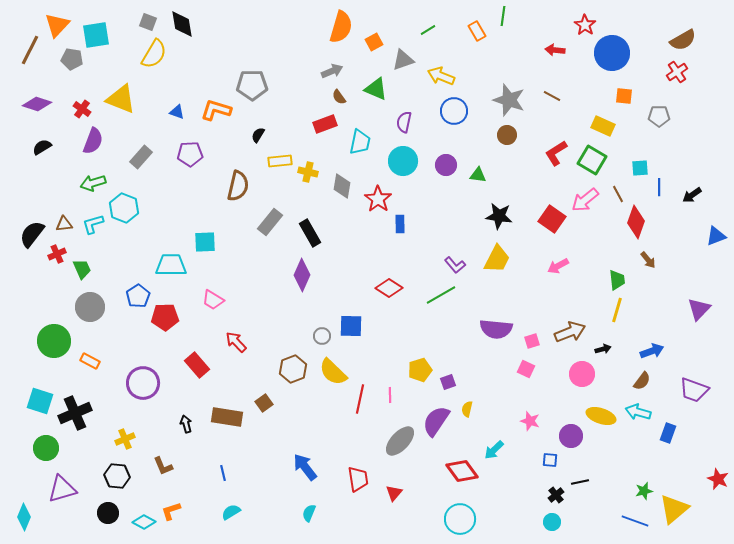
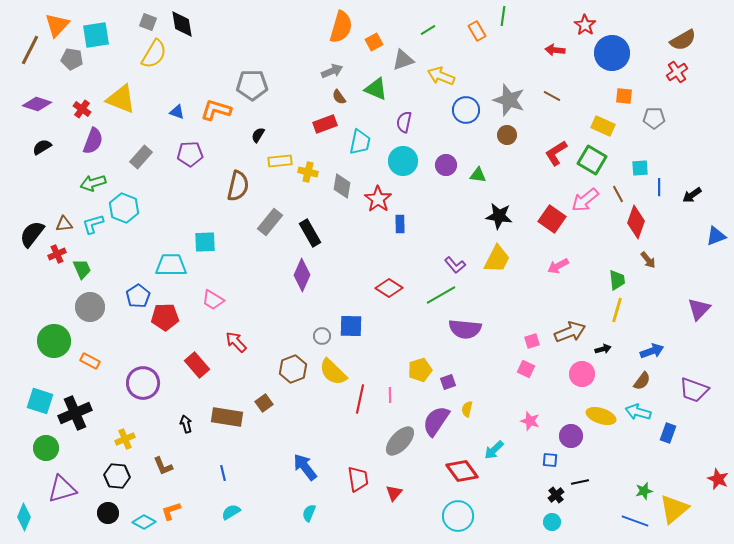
blue circle at (454, 111): moved 12 px right, 1 px up
gray pentagon at (659, 116): moved 5 px left, 2 px down
purple semicircle at (496, 329): moved 31 px left
cyan circle at (460, 519): moved 2 px left, 3 px up
